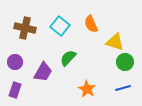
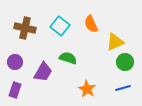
yellow triangle: rotated 42 degrees counterclockwise
green semicircle: rotated 66 degrees clockwise
